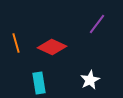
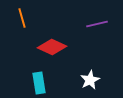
purple line: rotated 40 degrees clockwise
orange line: moved 6 px right, 25 px up
